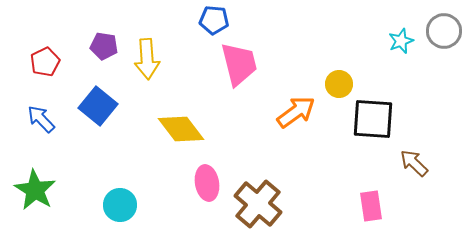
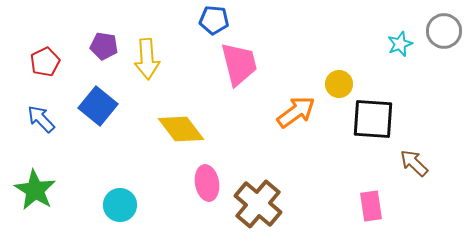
cyan star: moved 1 px left, 3 px down
